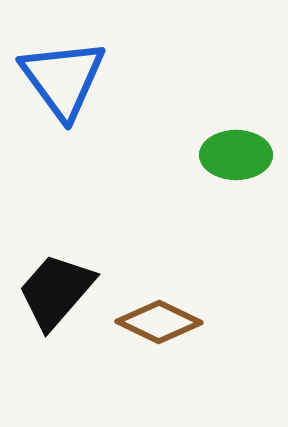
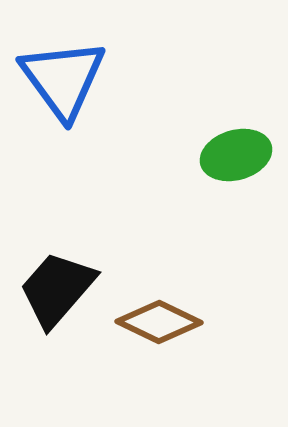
green ellipse: rotated 16 degrees counterclockwise
black trapezoid: moved 1 px right, 2 px up
